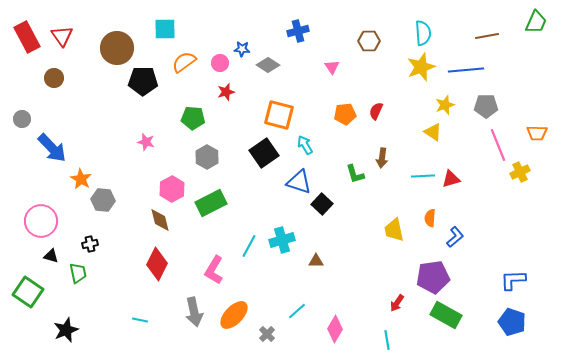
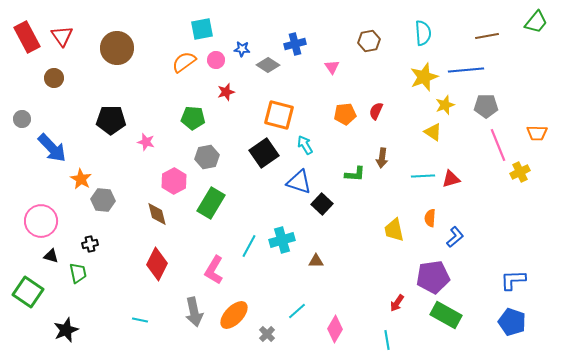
green trapezoid at (536, 22): rotated 15 degrees clockwise
cyan square at (165, 29): moved 37 px right; rotated 10 degrees counterclockwise
blue cross at (298, 31): moved 3 px left, 13 px down
brown hexagon at (369, 41): rotated 10 degrees counterclockwise
pink circle at (220, 63): moved 4 px left, 3 px up
yellow star at (421, 67): moved 3 px right, 10 px down
black pentagon at (143, 81): moved 32 px left, 39 px down
gray hexagon at (207, 157): rotated 20 degrees clockwise
green L-shape at (355, 174): rotated 70 degrees counterclockwise
pink hexagon at (172, 189): moved 2 px right, 8 px up
green rectangle at (211, 203): rotated 32 degrees counterclockwise
brown diamond at (160, 220): moved 3 px left, 6 px up
